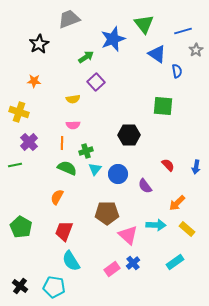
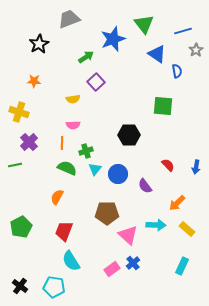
green pentagon: rotated 15 degrees clockwise
cyan rectangle: moved 7 px right, 4 px down; rotated 30 degrees counterclockwise
